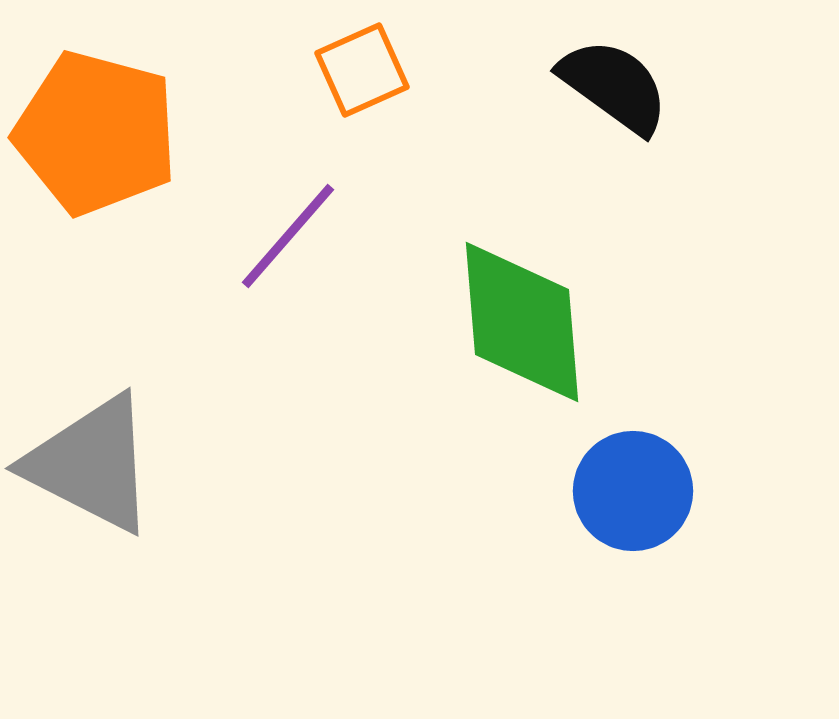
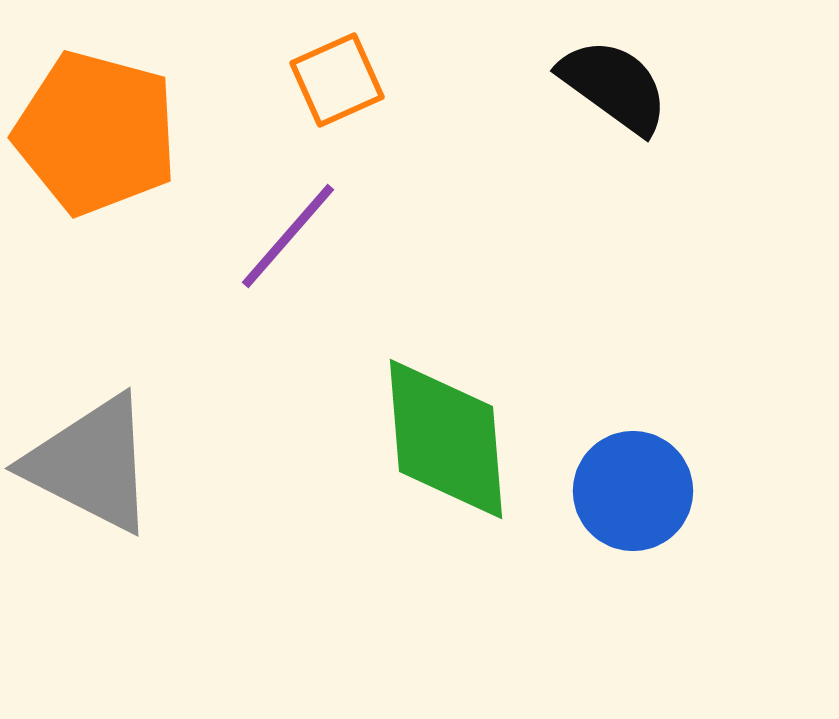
orange square: moved 25 px left, 10 px down
green diamond: moved 76 px left, 117 px down
